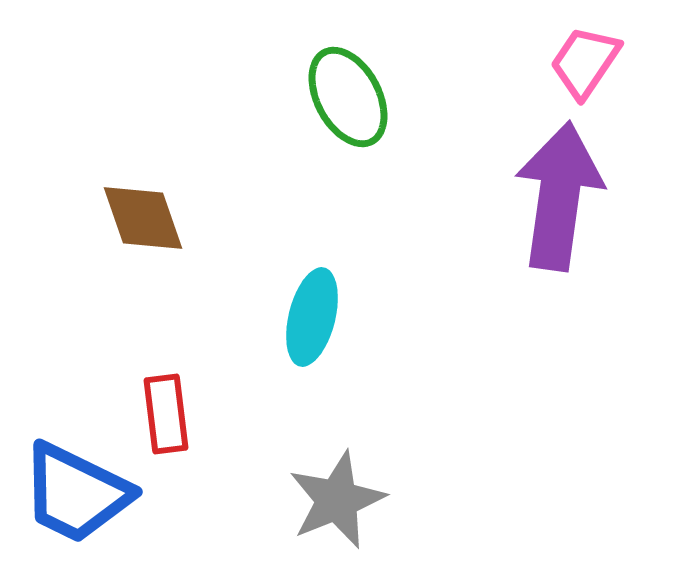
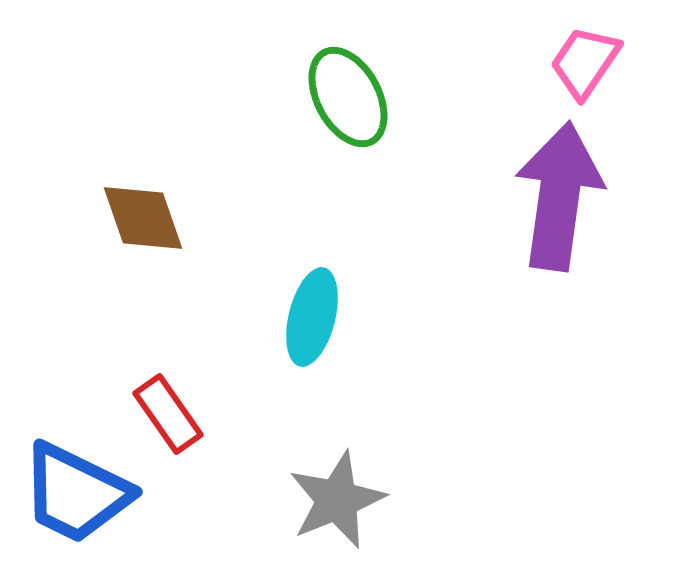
red rectangle: moved 2 px right; rotated 28 degrees counterclockwise
